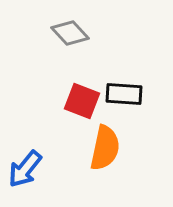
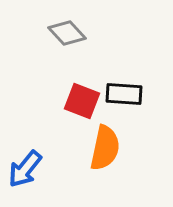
gray diamond: moved 3 px left
